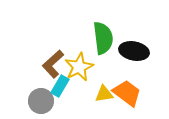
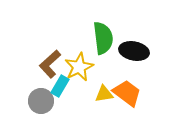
brown L-shape: moved 3 px left
